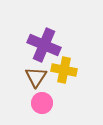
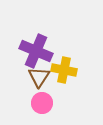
purple cross: moved 8 px left, 6 px down
brown triangle: moved 3 px right
